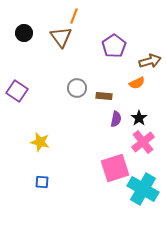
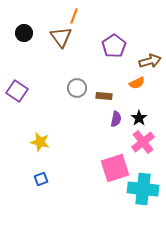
blue square: moved 1 px left, 3 px up; rotated 24 degrees counterclockwise
cyan cross: rotated 24 degrees counterclockwise
